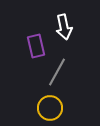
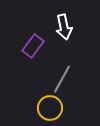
purple rectangle: moved 3 px left; rotated 50 degrees clockwise
gray line: moved 5 px right, 7 px down
